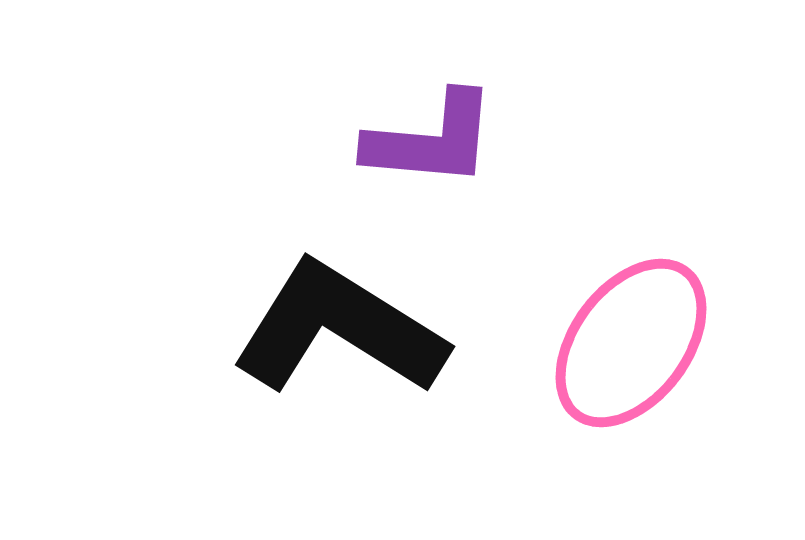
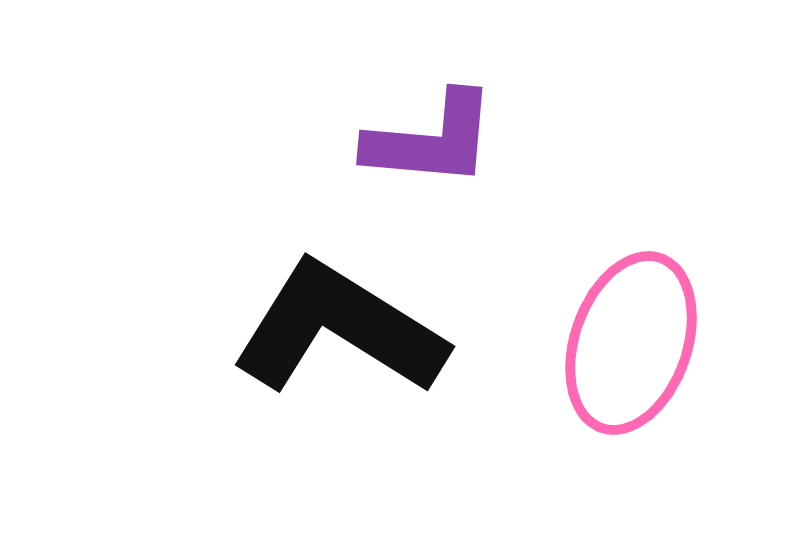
pink ellipse: rotated 18 degrees counterclockwise
